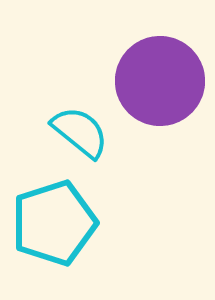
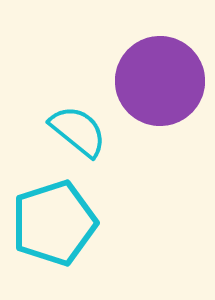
cyan semicircle: moved 2 px left, 1 px up
